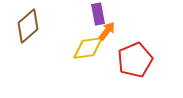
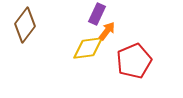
purple rectangle: moved 1 px left; rotated 35 degrees clockwise
brown diamond: moved 3 px left, 1 px up; rotated 12 degrees counterclockwise
red pentagon: moved 1 px left, 1 px down
